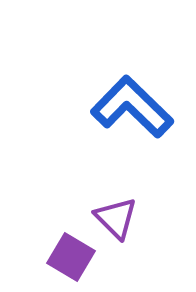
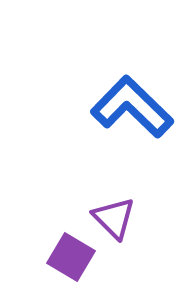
purple triangle: moved 2 px left
